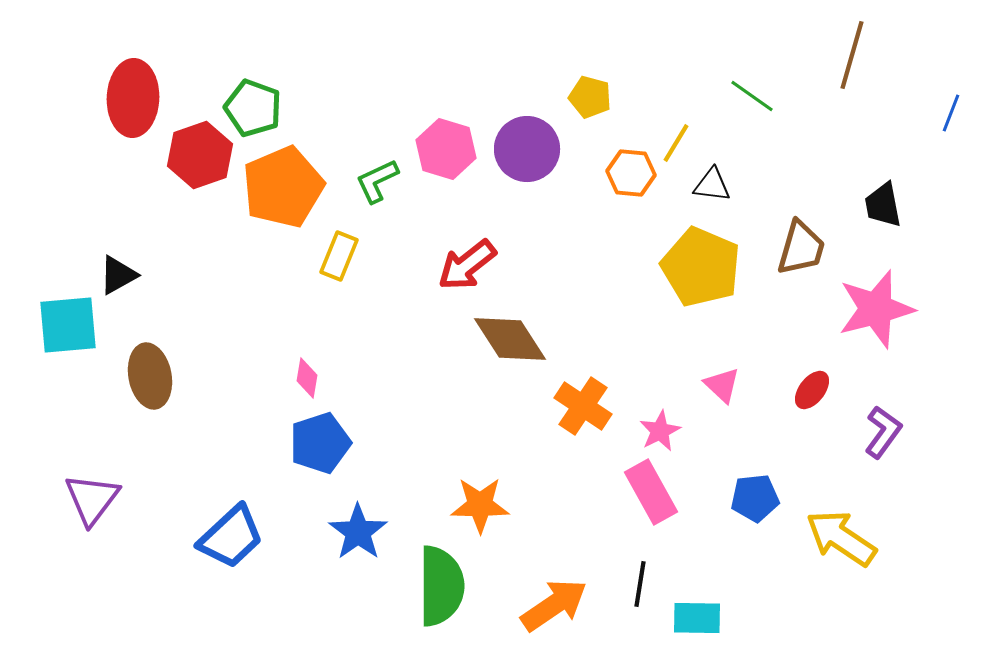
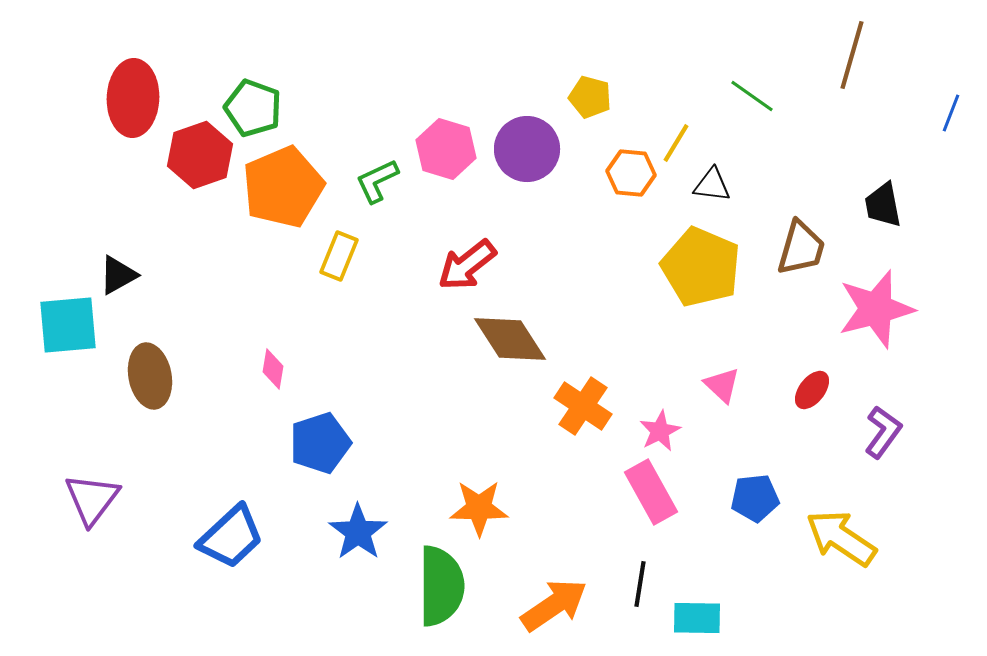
pink diamond at (307, 378): moved 34 px left, 9 px up
orange star at (480, 505): moved 1 px left, 3 px down
